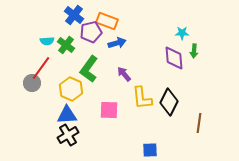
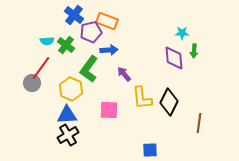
blue arrow: moved 8 px left, 7 px down; rotated 12 degrees clockwise
